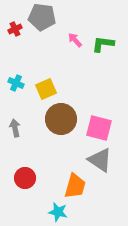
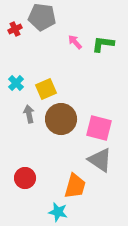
pink arrow: moved 2 px down
cyan cross: rotated 21 degrees clockwise
gray arrow: moved 14 px right, 14 px up
